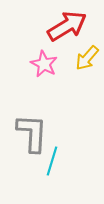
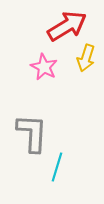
yellow arrow: moved 1 px left; rotated 24 degrees counterclockwise
pink star: moved 3 px down
cyan line: moved 5 px right, 6 px down
